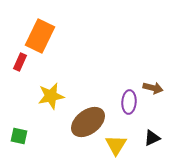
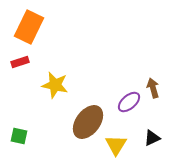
orange rectangle: moved 11 px left, 9 px up
red rectangle: rotated 48 degrees clockwise
brown arrow: rotated 120 degrees counterclockwise
yellow star: moved 4 px right, 11 px up; rotated 24 degrees clockwise
purple ellipse: rotated 45 degrees clockwise
brown ellipse: rotated 16 degrees counterclockwise
